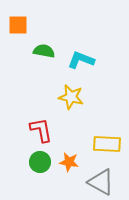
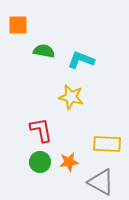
orange star: rotated 18 degrees counterclockwise
